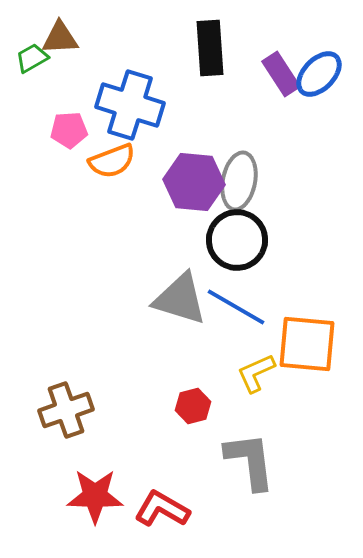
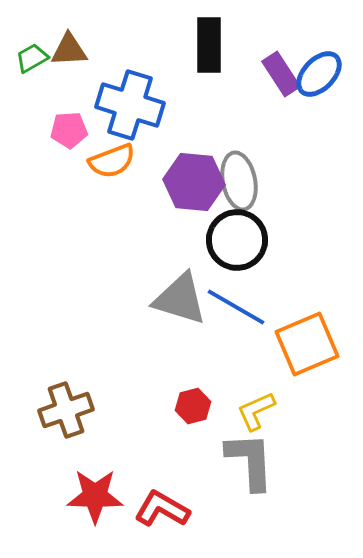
brown triangle: moved 9 px right, 12 px down
black rectangle: moved 1 px left, 3 px up; rotated 4 degrees clockwise
gray ellipse: rotated 22 degrees counterclockwise
orange square: rotated 28 degrees counterclockwise
yellow L-shape: moved 38 px down
gray L-shape: rotated 4 degrees clockwise
